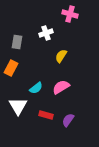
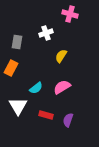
pink semicircle: moved 1 px right
purple semicircle: rotated 16 degrees counterclockwise
